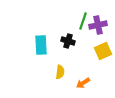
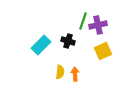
cyan rectangle: rotated 48 degrees clockwise
orange arrow: moved 8 px left, 9 px up; rotated 120 degrees clockwise
